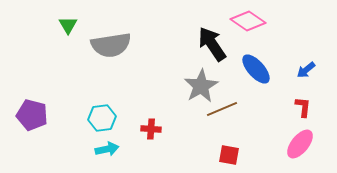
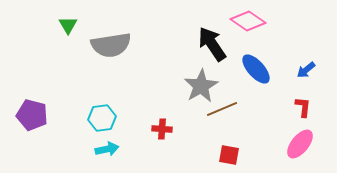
red cross: moved 11 px right
